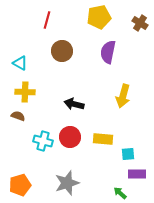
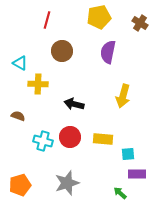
yellow cross: moved 13 px right, 8 px up
